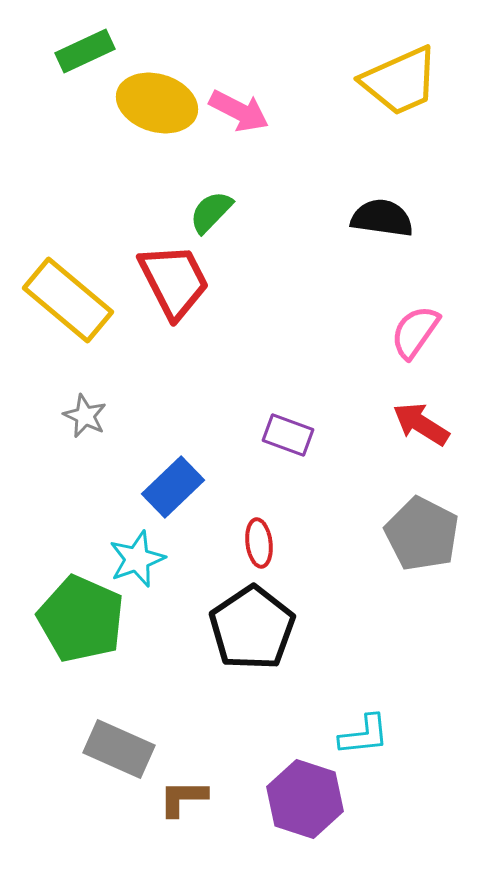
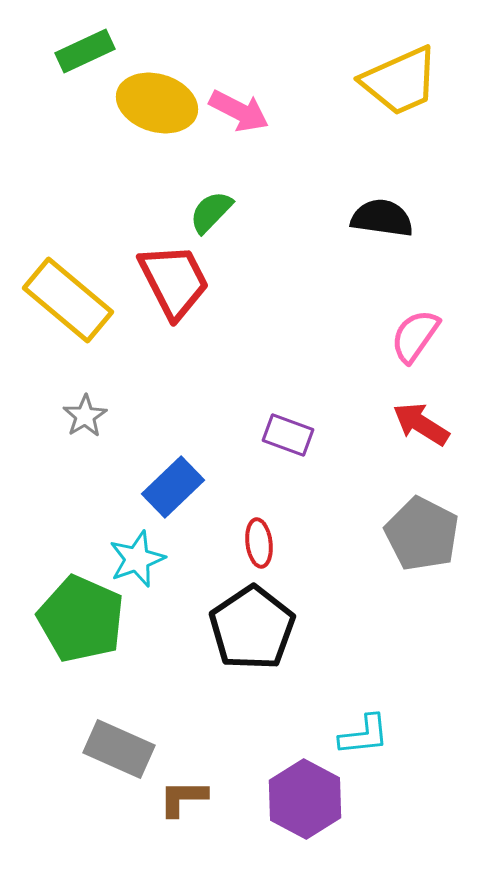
pink semicircle: moved 4 px down
gray star: rotated 15 degrees clockwise
purple hexagon: rotated 10 degrees clockwise
